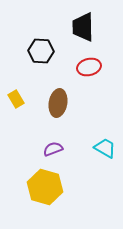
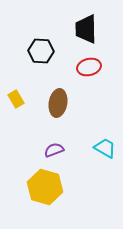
black trapezoid: moved 3 px right, 2 px down
purple semicircle: moved 1 px right, 1 px down
